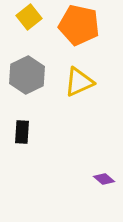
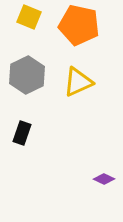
yellow square: rotated 30 degrees counterclockwise
yellow triangle: moved 1 px left
black rectangle: moved 1 px down; rotated 15 degrees clockwise
purple diamond: rotated 15 degrees counterclockwise
